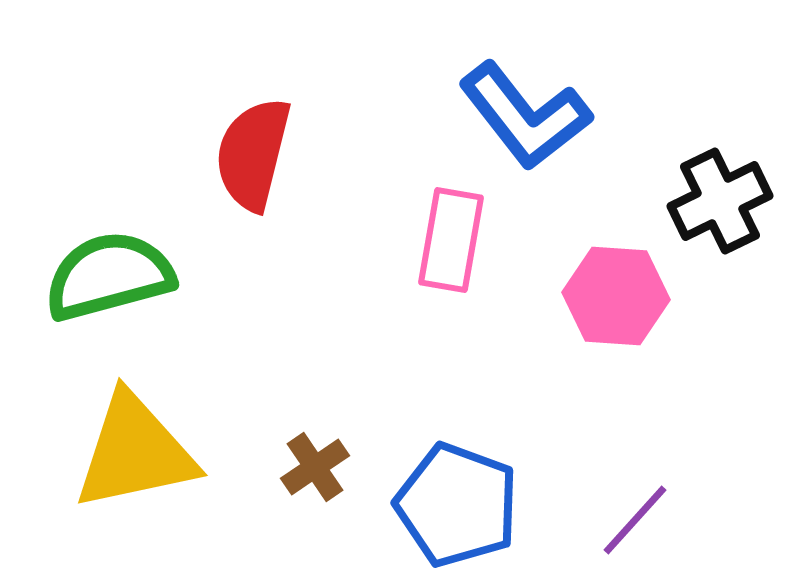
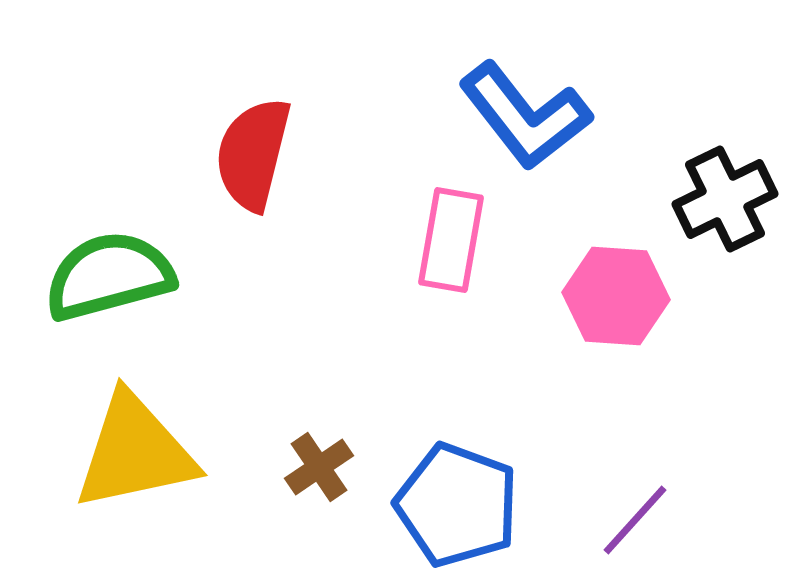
black cross: moved 5 px right, 2 px up
brown cross: moved 4 px right
